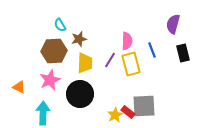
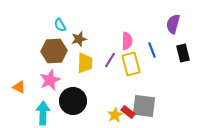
black circle: moved 7 px left, 7 px down
gray square: rotated 10 degrees clockwise
